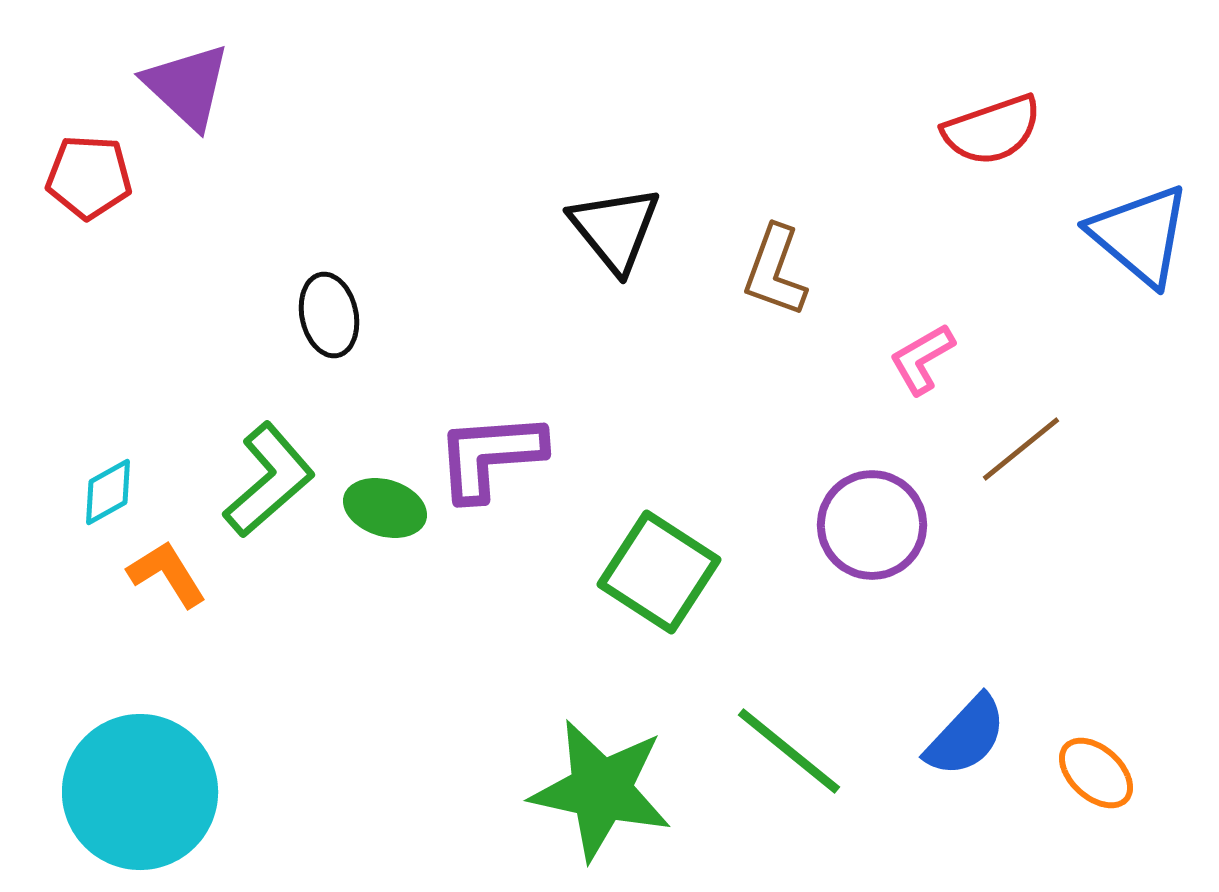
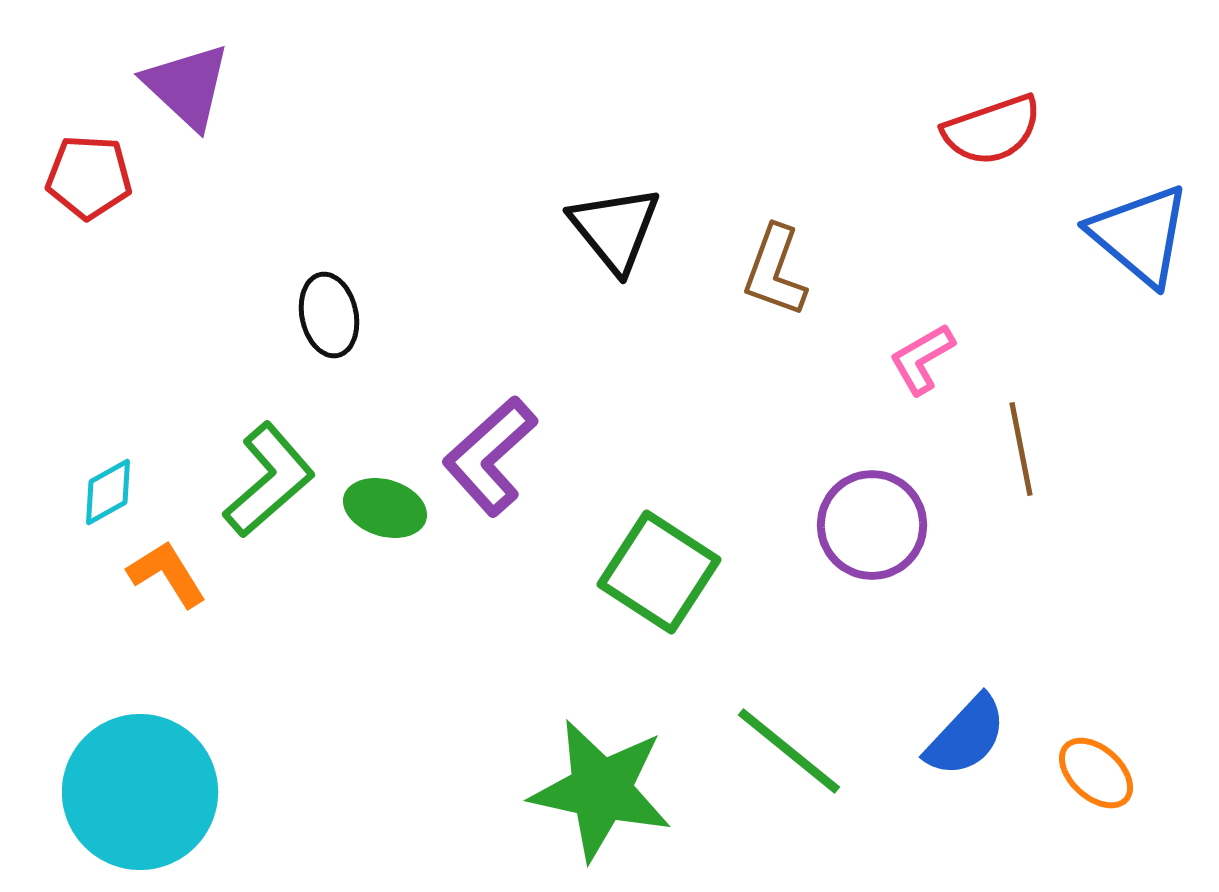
brown line: rotated 62 degrees counterclockwise
purple L-shape: rotated 38 degrees counterclockwise
